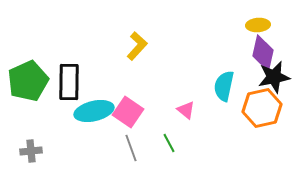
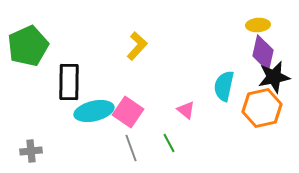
green pentagon: moved 35 px up
